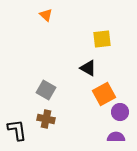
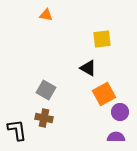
orange triangle: rotated 32 degrees counterclockwise
brown cross: moved 2 px left, 1 px up
